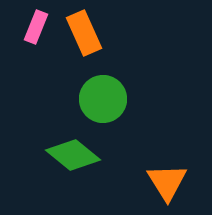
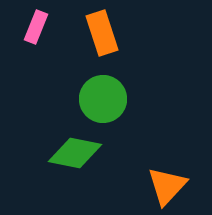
orange rectangle: moved 18 px right; rotated 6 degrees clockwise
green diamond: moved 2 px right, 2 px up; rotated 28 degrees counterclockwise
orange triangle: moved 4 px down; rotated 15 degrees clockwise
